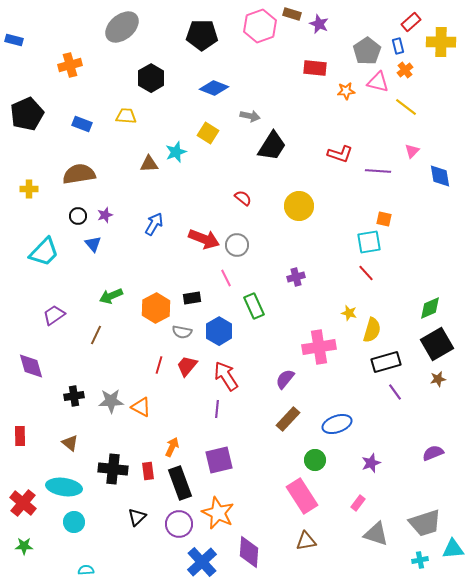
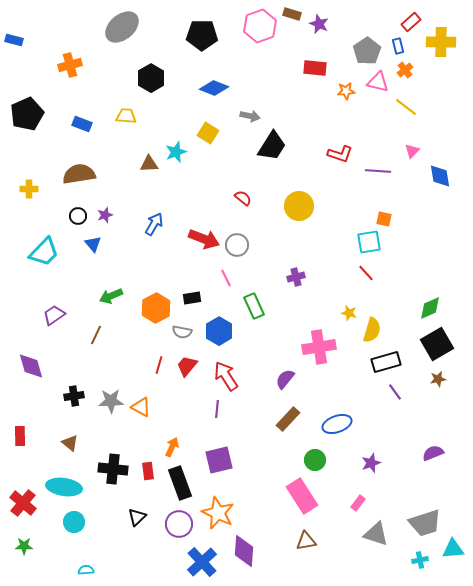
purple diamond at (249, 552): moved 5 px left, 1 px up
